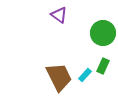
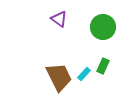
purple triangle: moved 4 px down
green circle: moved 6 px up
cyan rectangle: moved 1 px left, 1 px up
